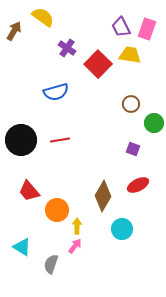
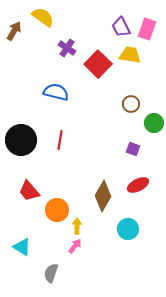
blue semicircle: rotated 150 degrees counterclockwise
red line: rotated 72 degrees counterclockwise
cyan circle: moved 6 px right
gray semicircle: moved 9 px down
